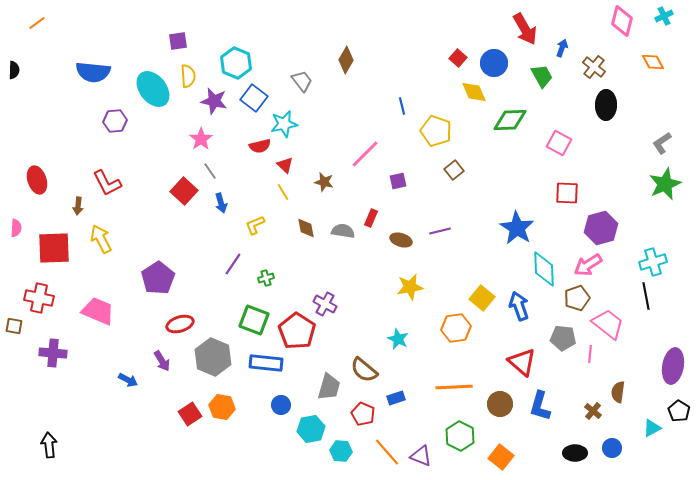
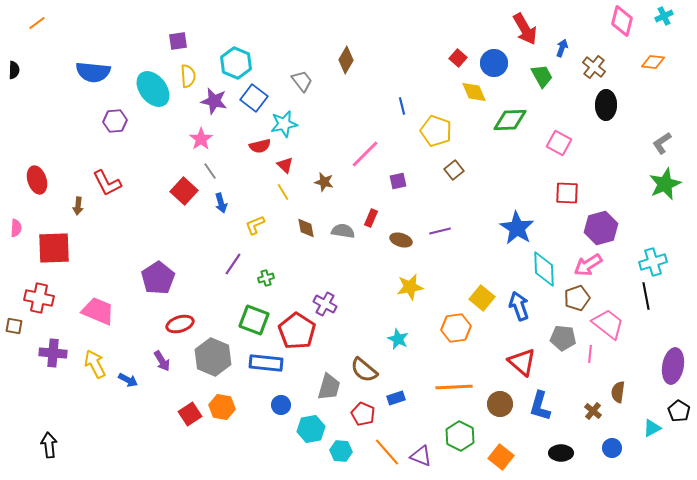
orange diamond at (653, 62): rotated 55 degrees counterclockwise
yellow arrow at (101, 239): moved 6 px left, 125 px down
black ellipse at (575, 453): moved 14 px left
